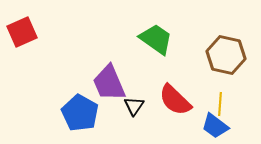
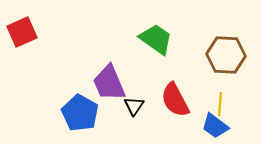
brown hexagon: rotated 9 degrees counterclockwise
red semicircle: rotated 18 degrees clockwise
